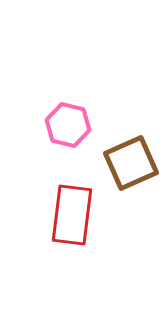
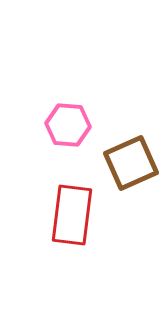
pink hexagon: rotated 9 degrees counterclockwise
